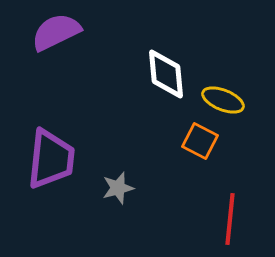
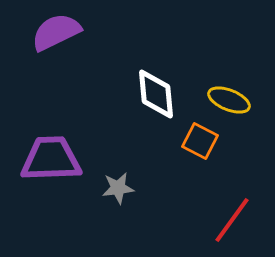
white diamond: moved 10 px left, 20 px down
yellow ellipse: moved 6 px right
purple trapezoid: rotated 98 degrees counterclockwise
gray star: rotated 8 degrees clockwise
red line: moved 2 px right, 1 px down; rotated 30 degrees clockwise
